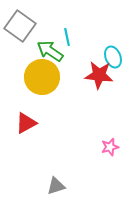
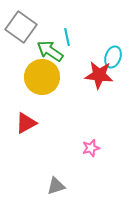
gray square: moved 1 px right, 1 px down
cyan ellipse: rotated 40 degrees clockwise
pink star: moved 19 px left, 1 px down
